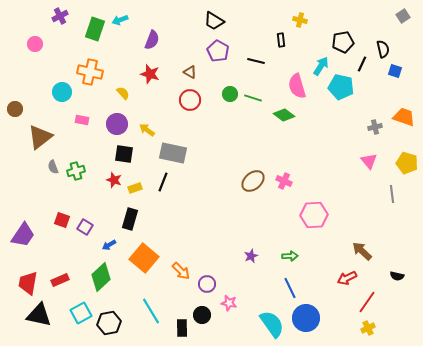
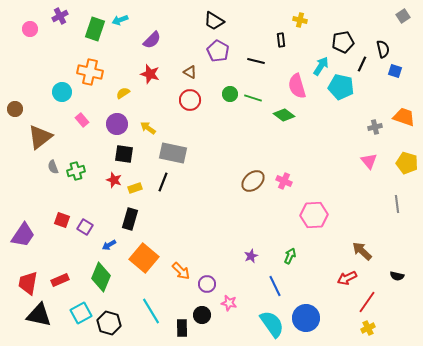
purple semicircle at (152, 40): rotated 24 degrees clockwise
pink circle at (35, 44): moved 5 px left, 15 px up
yellow semicircle at (123, 93): rotated 80 degrees counterclockwise
pink rectangle at (82, 120): rotated 40 degrees clockwise
yellow arrow at (147, 130): moved 1 px right, 2 px up
gray line at (392, 194): moved 5 px right, 10 px down
green arrow at (290, 256): rotated 63 degrees counterclockwise
green diamond at (101, 277): rotated 24 degrees counterclockwise
blue line at (290, 288): moved 15 px left, 2 px up
black hexagon at (109, 323): rotated 25 degrees clockwise
